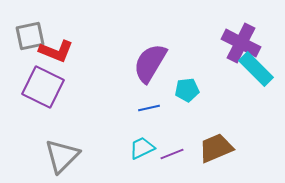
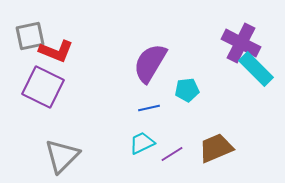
cyan trapezoid: moved 5 px up
purple line: rotated 10 degrees counterclockwise
